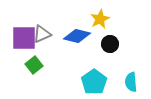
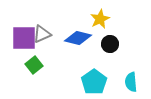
blue diamond: moved 1 px right, 2 px down
